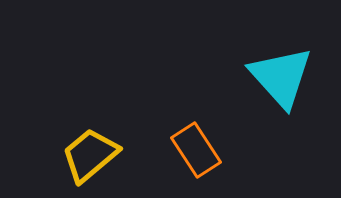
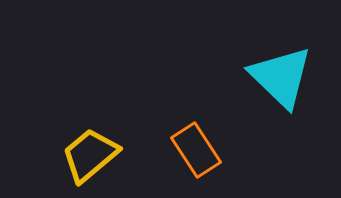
cyan triangle: rotated 4 degrees counterclockwise
